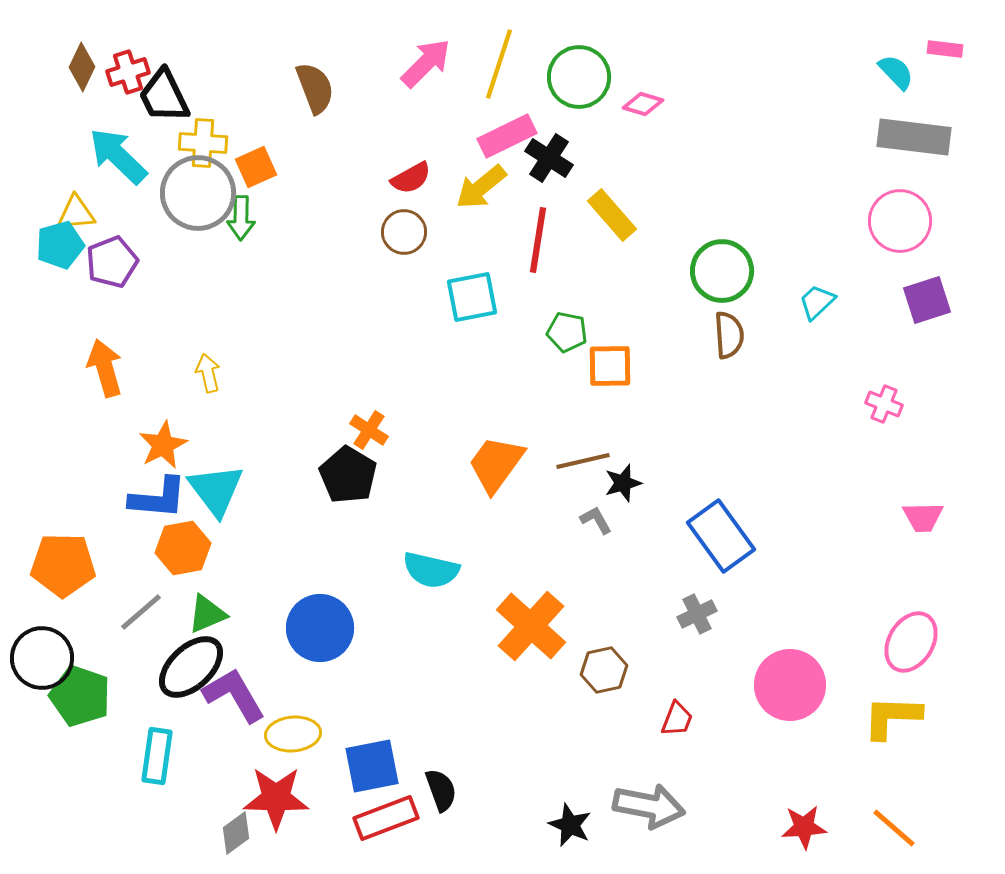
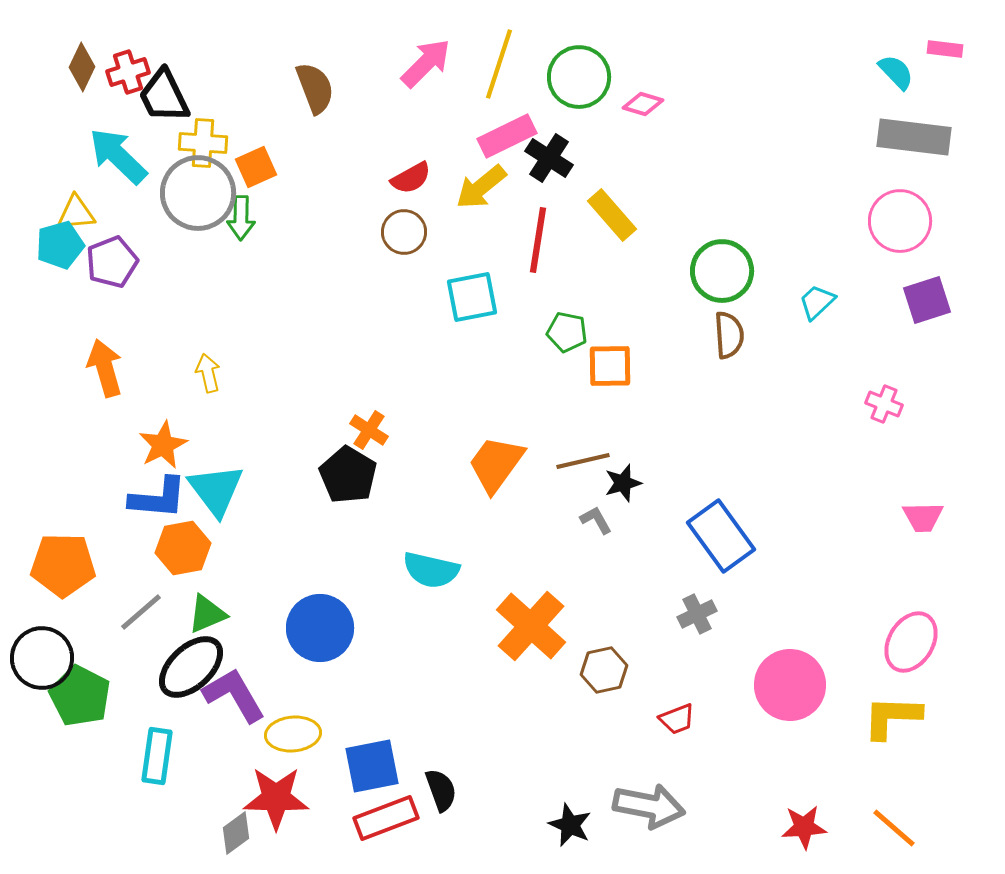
green pentagon at (80, 696): rotated 8 degrees clockwise
red trapezoid at (677, 719): rotated 48 degrees clockwise
